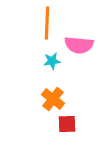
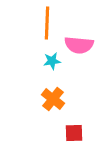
red square: moved 7 px right, 9 px down
